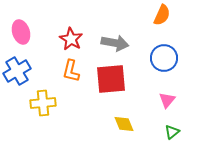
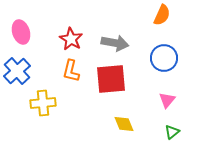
blue cross: rotated 12 degrees counterclockwise
